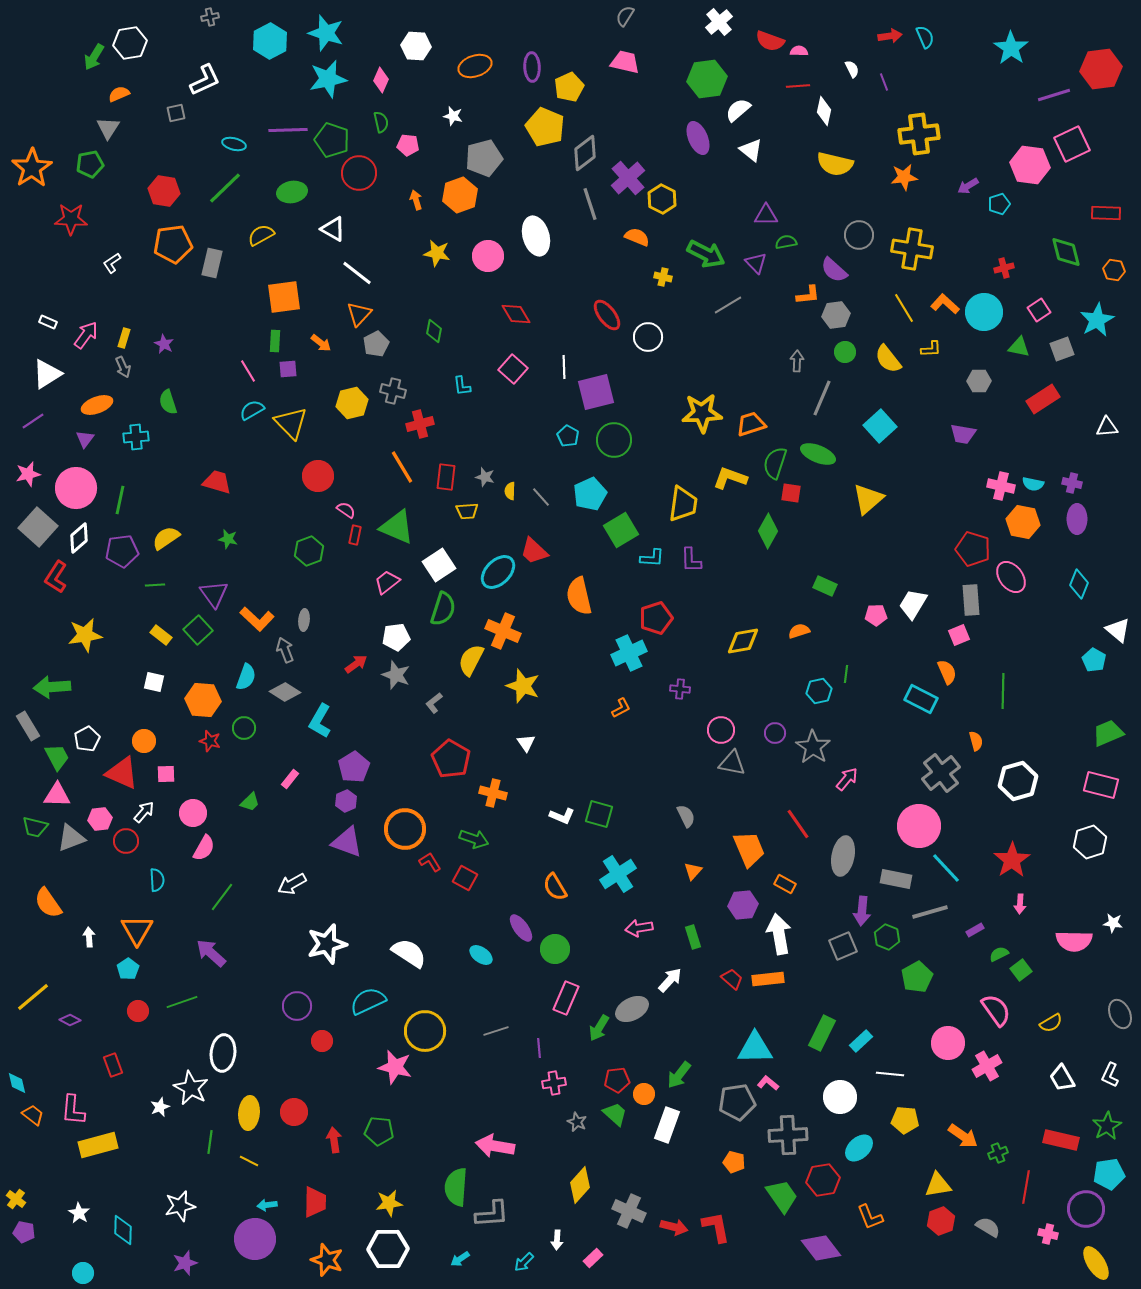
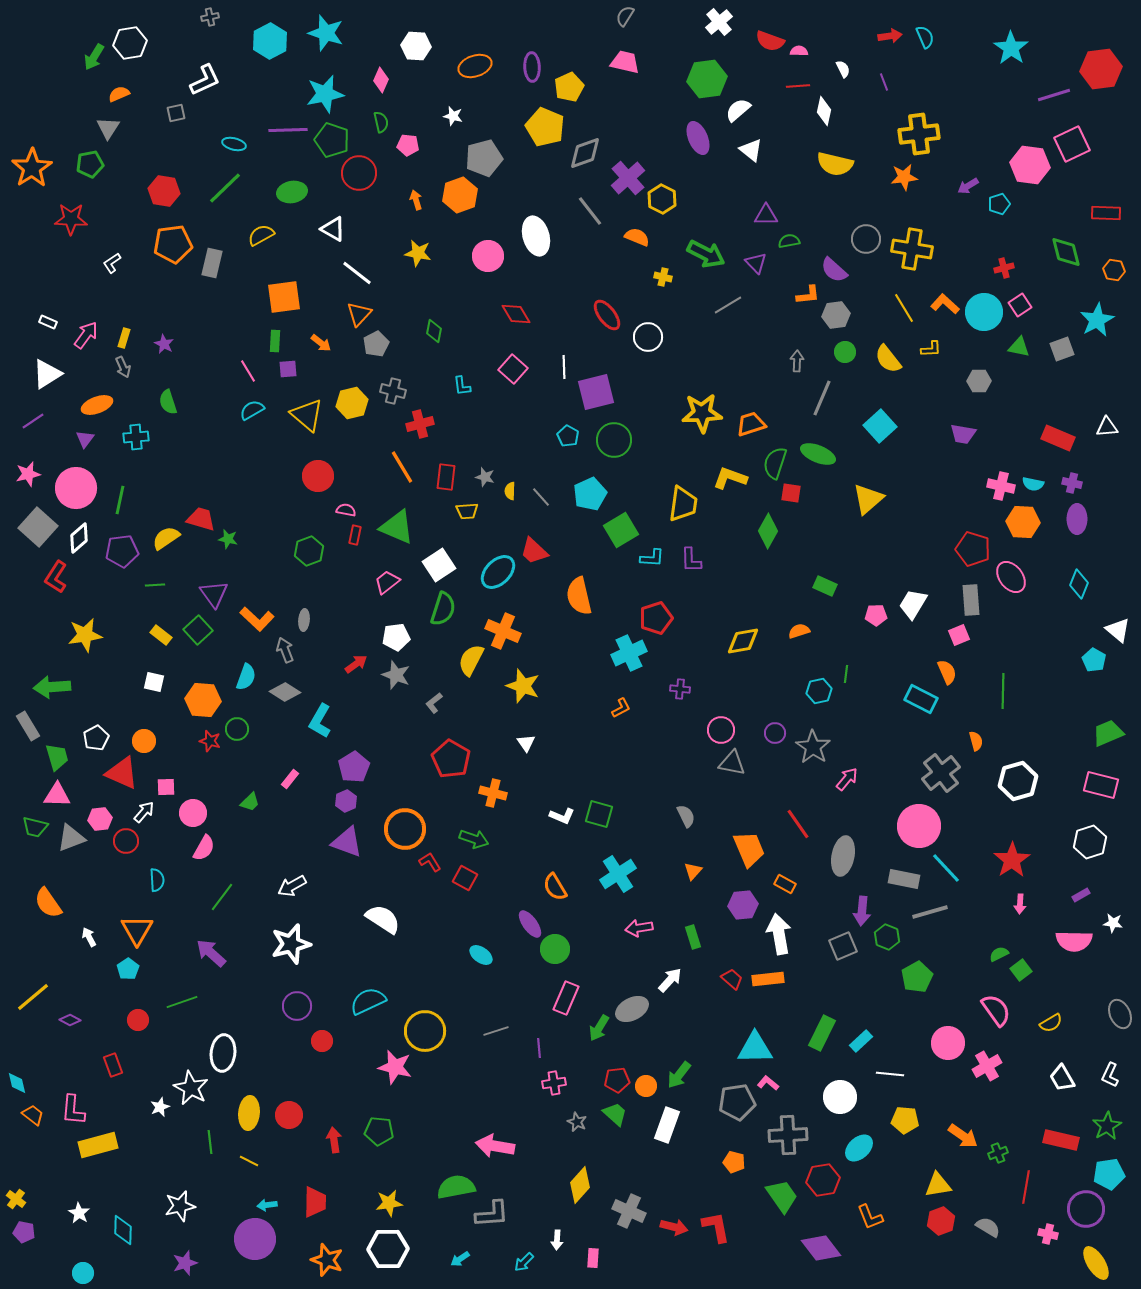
white semicircle at (852, 69): moved 9 px left
cyan star at (328, 79): moved 3 px left, 15 px down
gray diamond at (585, 153): rotated 18 degrees clockwise
gray line at (590, 204): moved 7 px down; rotated 20 degrees counterclockwise
gray circle at (859, 235): moved 7 px right, 4 px down
green semicircle at (786, 242): moved 3 px right, 1 px up
yellow star at (437, 253): moved 19 px left
pink square at (1039, 310): moved 19 px left, 5 px up
red rectangle at (1043, 399): moved 15 px right, 39 px down; rotated 56 degrees clockwise
yellow triangle at (291, 423): moved 16 px right, 8 px up; rotated 6 degrees counterclockwise
red trapezoid at (217, 482): moved 16 px left, 37 px down
pink semicircle at (346, 510): rotated 24 degrees counterclockwise
orange hexagon at (1023, 522): rotated 8 degrees counterclockwise
green circle at (244, 728): moved 7 px left, 1 px down
white pentagon at (87, 739): moved 9 px right, 1 px up
green trapezoid at (57, 757): rotated 12 degrees clockwise
pink square at (166, 774): moved 13 px down
gray rectangle at (896, 879): moved 8 px right
white arrow at (292, 884): moved 2 px down
purple ellipse at (521, 928): moved 9 px right, 4 px up
purple rectangle at (975, 930): moved 106 px right, 35 px up
white arrow at (89, 937): rotated 24 degrees counterclockwise
white star at (327, 944): moved 36 px left
white semicircle at (409, 953): moved 26 px left, 34 px up
red circle at (138, 1011): moved 9 px down
orange circle at (644, 1094): moved 2 px right, 8 px up
red circle at (294, 1112): moved 5 px left, 3 px down
green line at (210, 1142): rotated 15 degrees counterclockwise
green semicircle at (456, 1187): rotated 75 degrees clockwise
pink rectangle at (593, 1258): rotated 42 degrees counterclockwise
